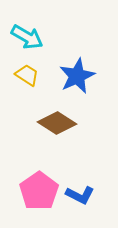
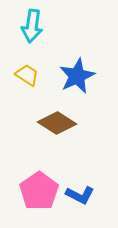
cyan arrow: moved 5 px right, 11 px up; rotated 68 degrees clockwise
